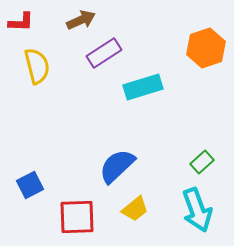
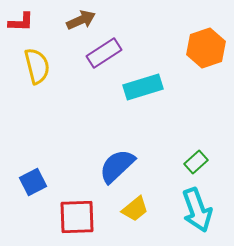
green rectangle: moved 6 px left
blue square: moved 3 px right, 3 px up
